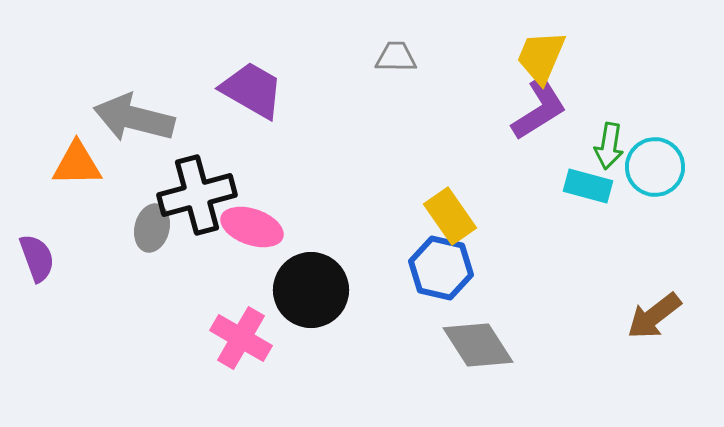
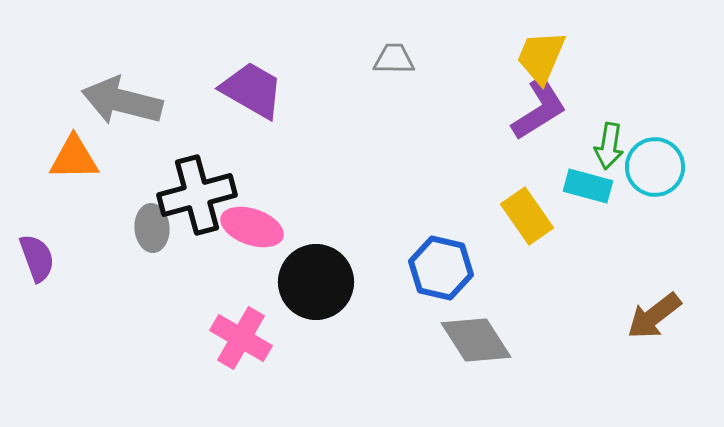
gray trapezoid: moved 2 px left, 2 px down
gray arrow: moved 12 px left, 17 px up
orange triangle: moved 3 px left, 6 px up
yellow rectangle: moved 77 px right
gray ellipse: rotated 18 degrees counterclockwise
black circle: moved 5 px right, 8 px up
gray diamond: moved 2 px left, 5 px up
